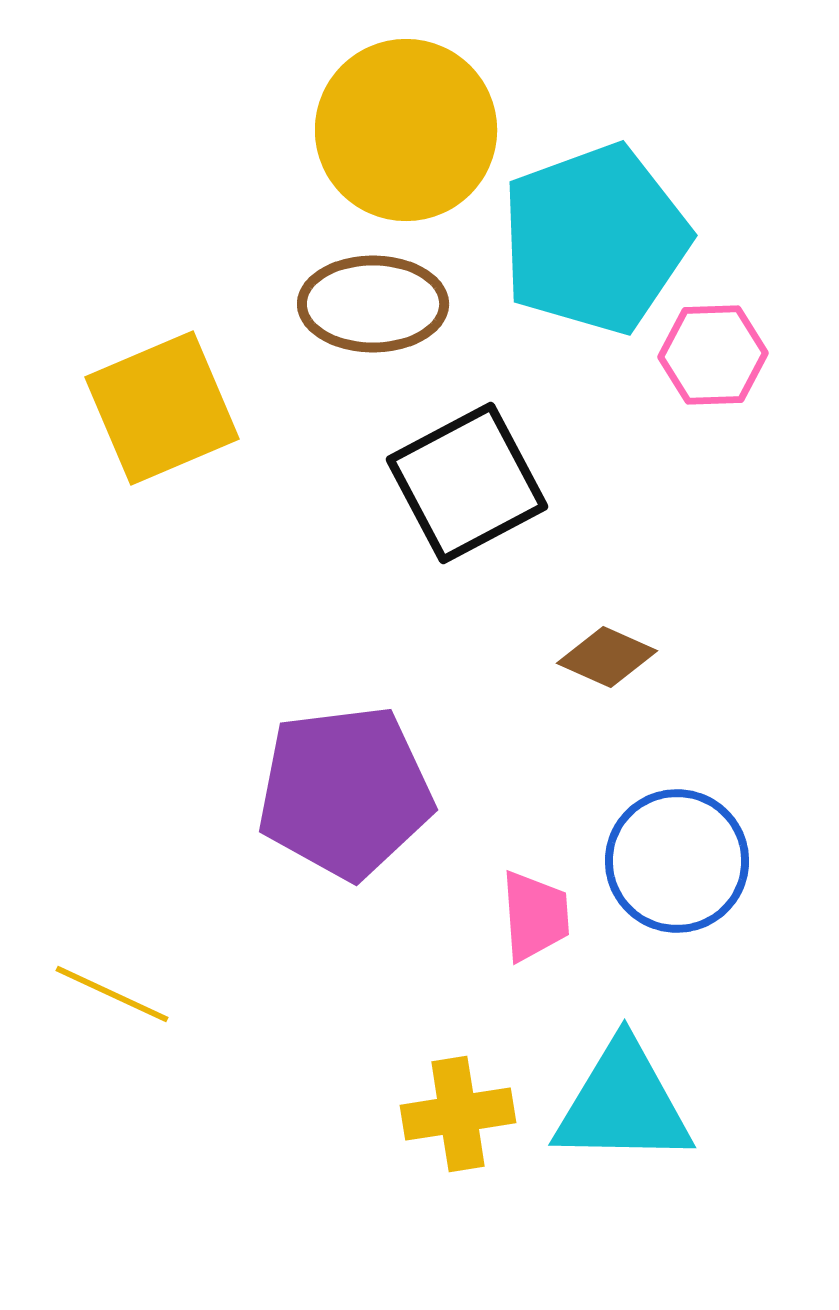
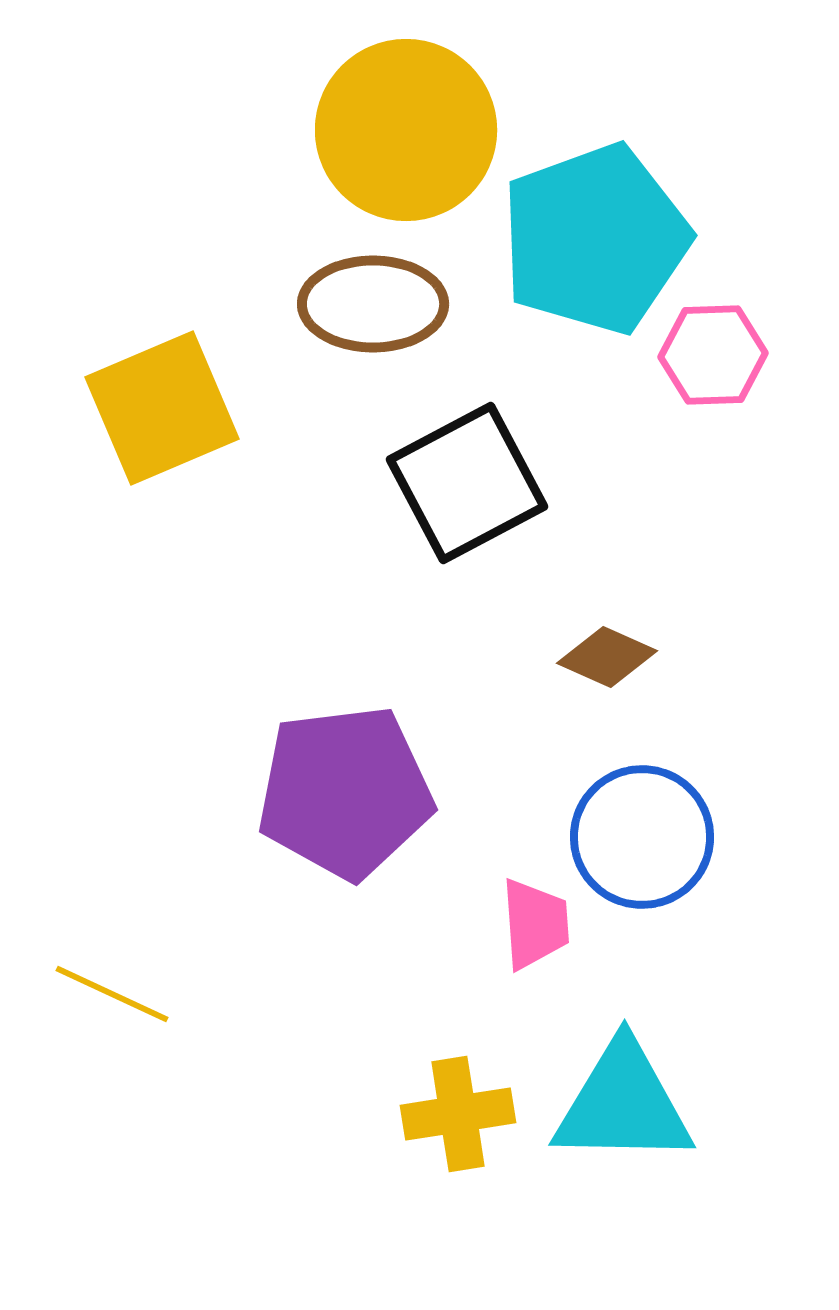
blue circle: moved 35 px left, 24 px up
pink trapezoid: moved 8 px down
